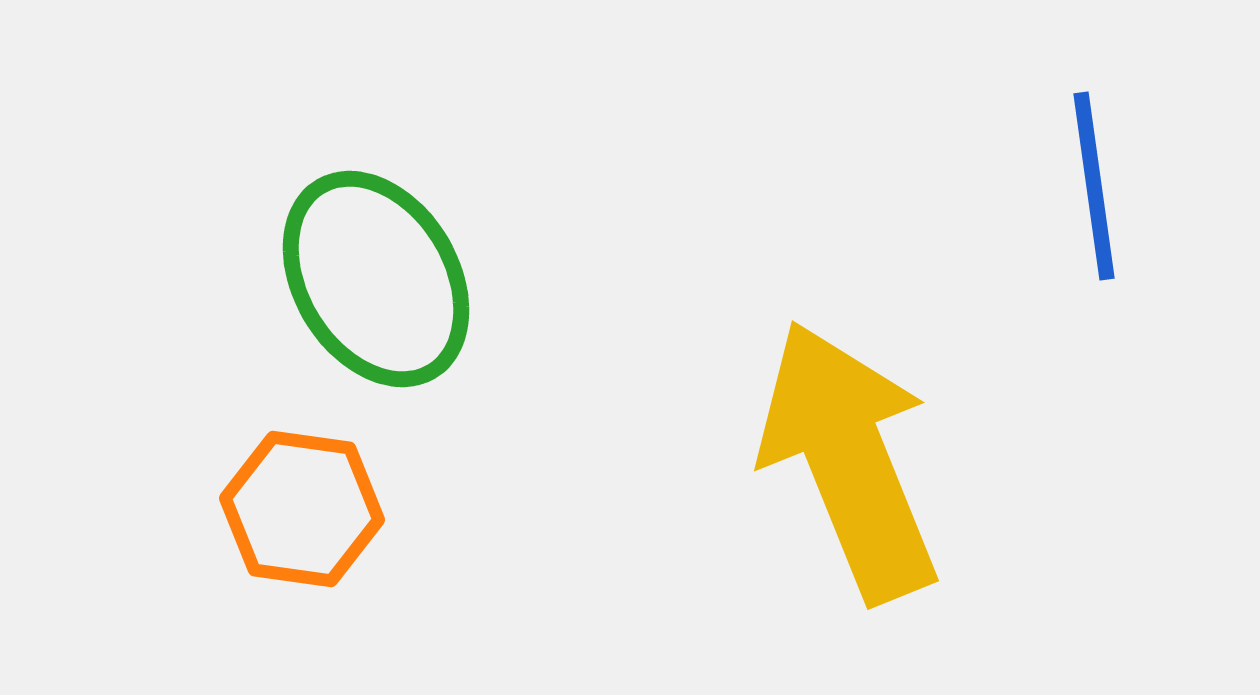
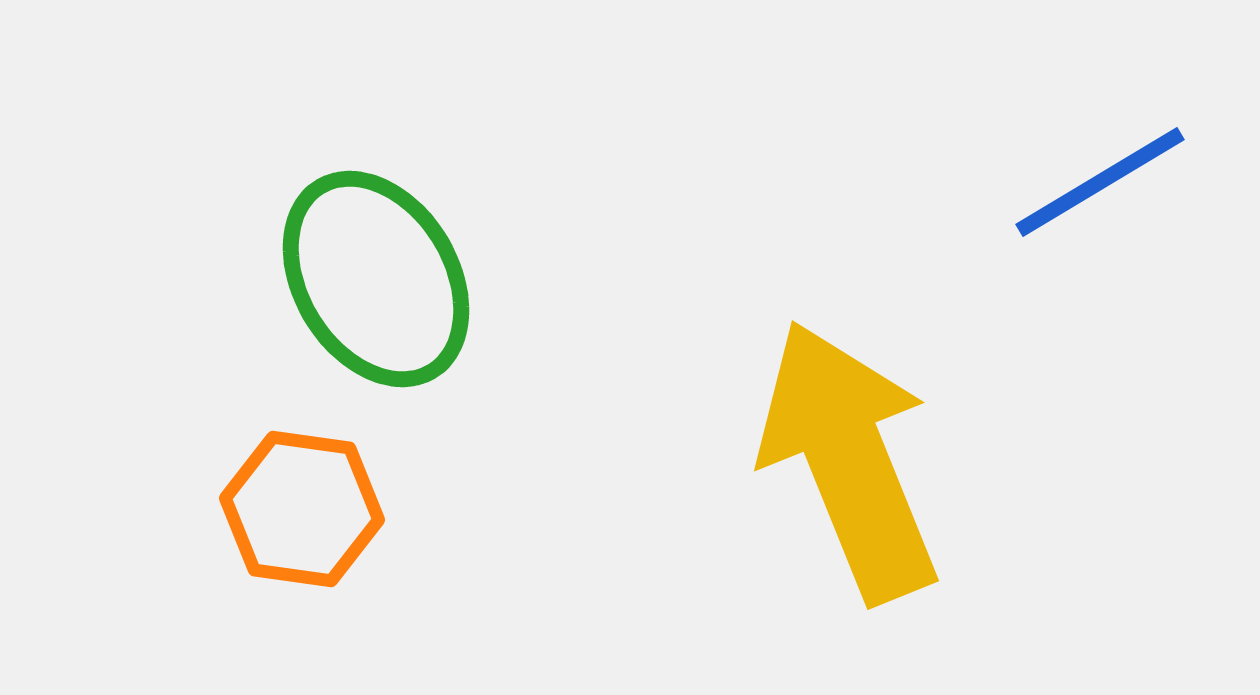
blue line: moved 6 px right, 4 px up; rotated 67 degrees clockwise
